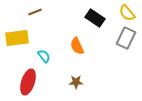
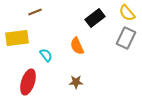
black rectangle: rotated 72 degrees counterclockwise
cyan semicircle: moved 2 px right, 1 px up
